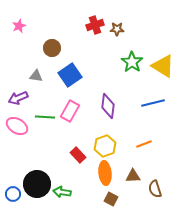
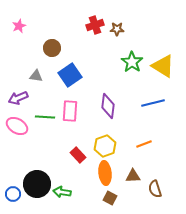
pink rectangle: rotated 25 degrees counterclockwise
brown square: moved 1 px left, 1 px up
